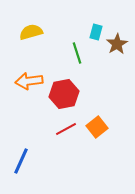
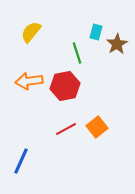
yellow semicircle: rotated 35 degrees counterclockwise
red hexagon: moved 1 px right, 8 px up
